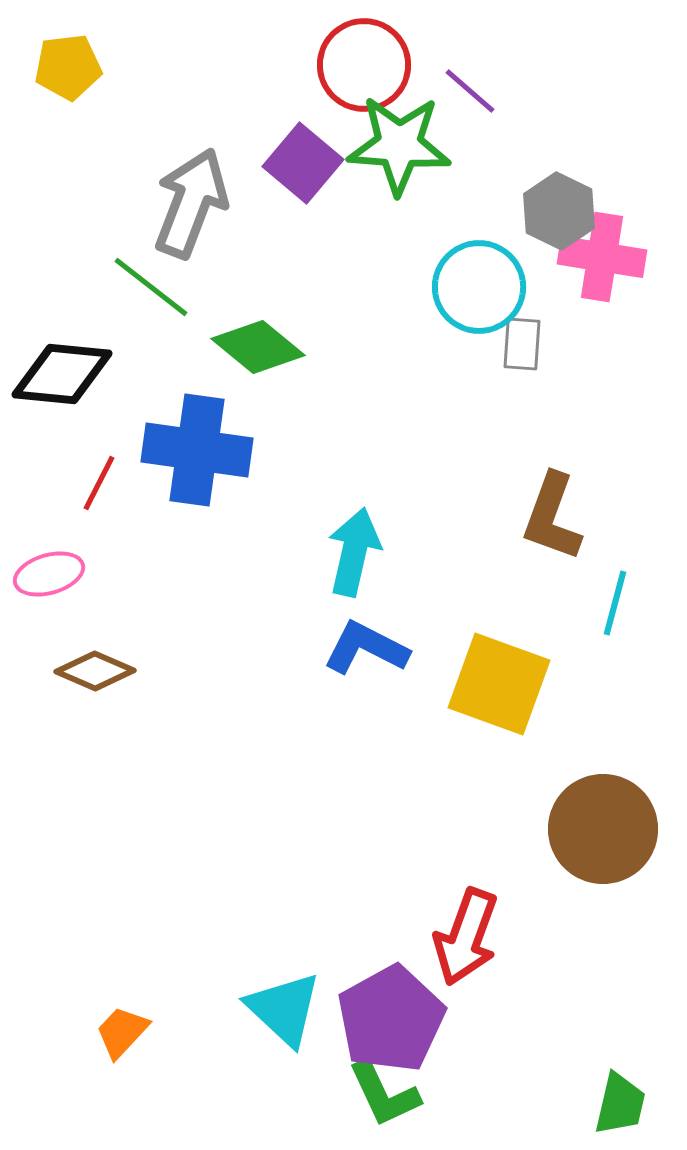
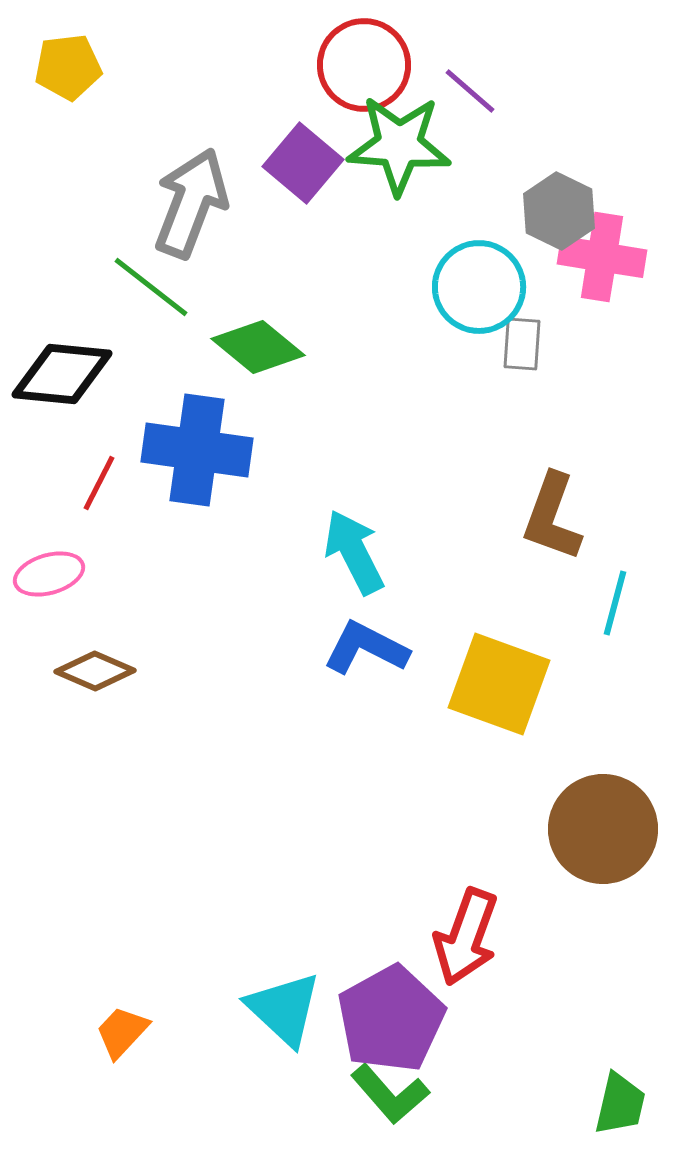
cyan arrow: rotated 40 degrees counterclockwise
green L-shape: moved 6 px right; rotated 16 degrees counterclockwise
